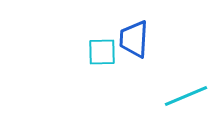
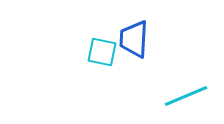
cyan square: rotated 12 degrees clockwise
